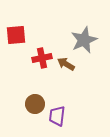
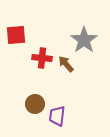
gray star: rotated 12 degrees counterclockwise
red cross: rotated 18 degrees clockwise
brown arrow: rotated 18 degrees clockwise
